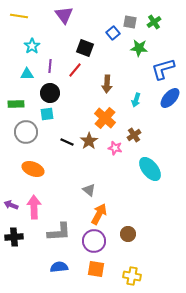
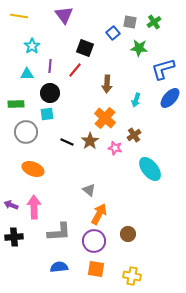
brown star: moved 1 px right
